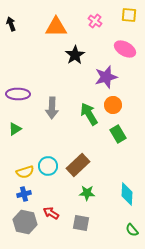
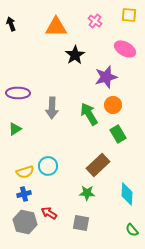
purple ellipse: moved 1 px up
brown rectangle: moved 20 px right
red arrow: moved 2 px left
